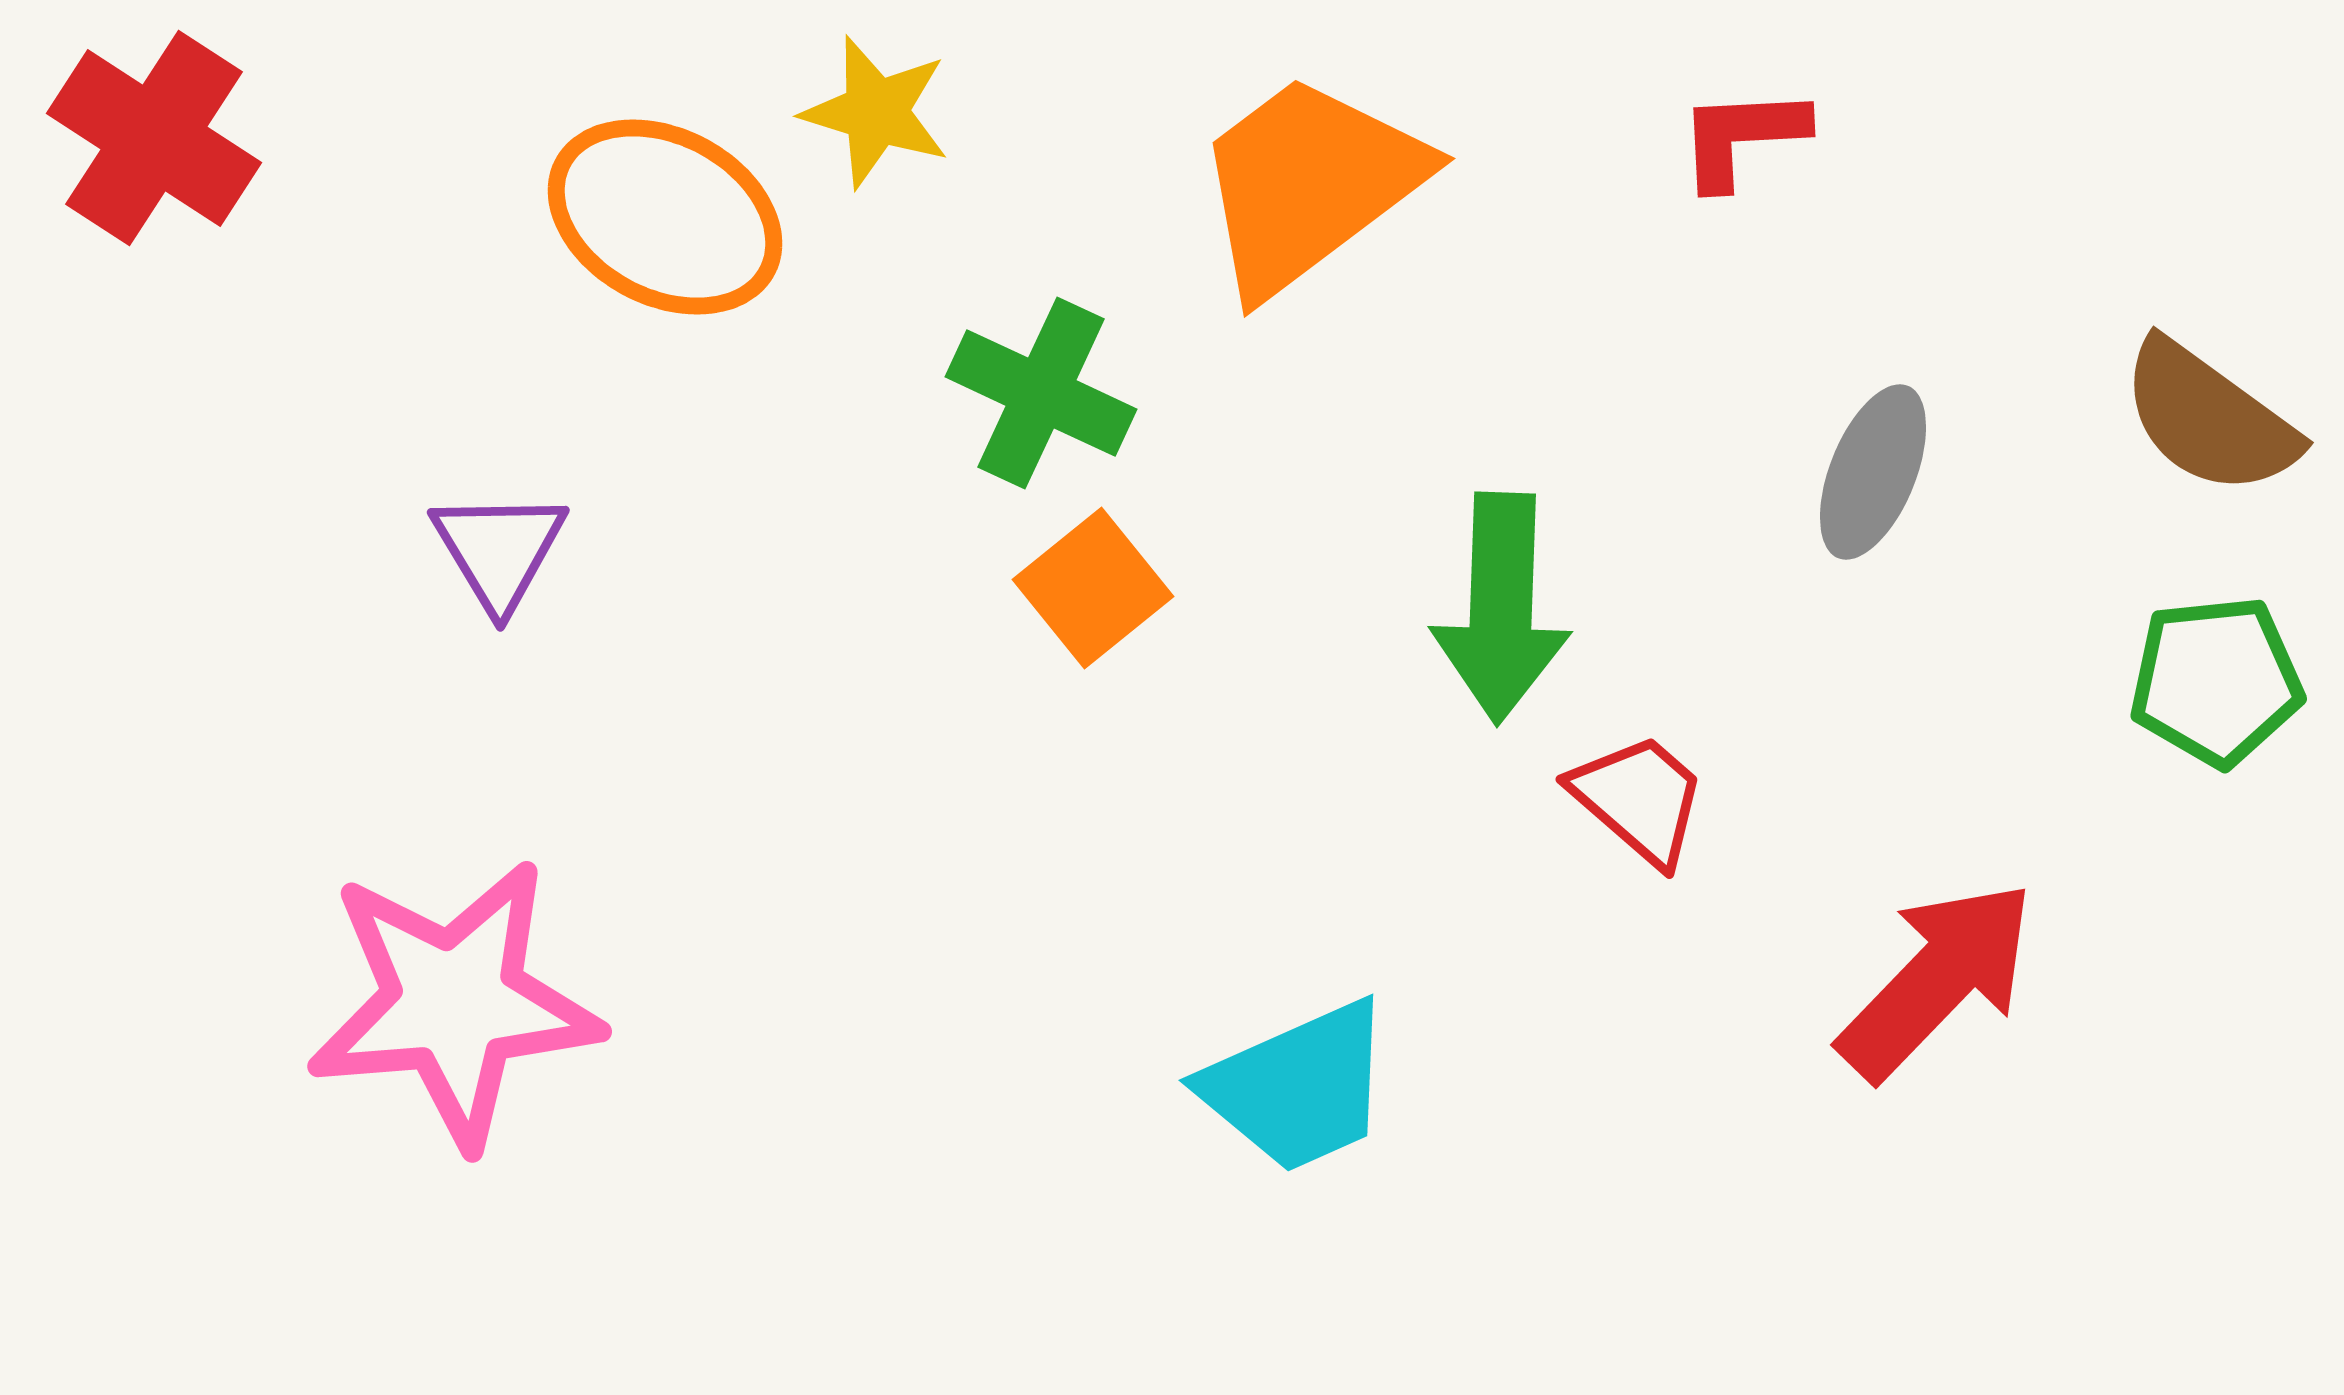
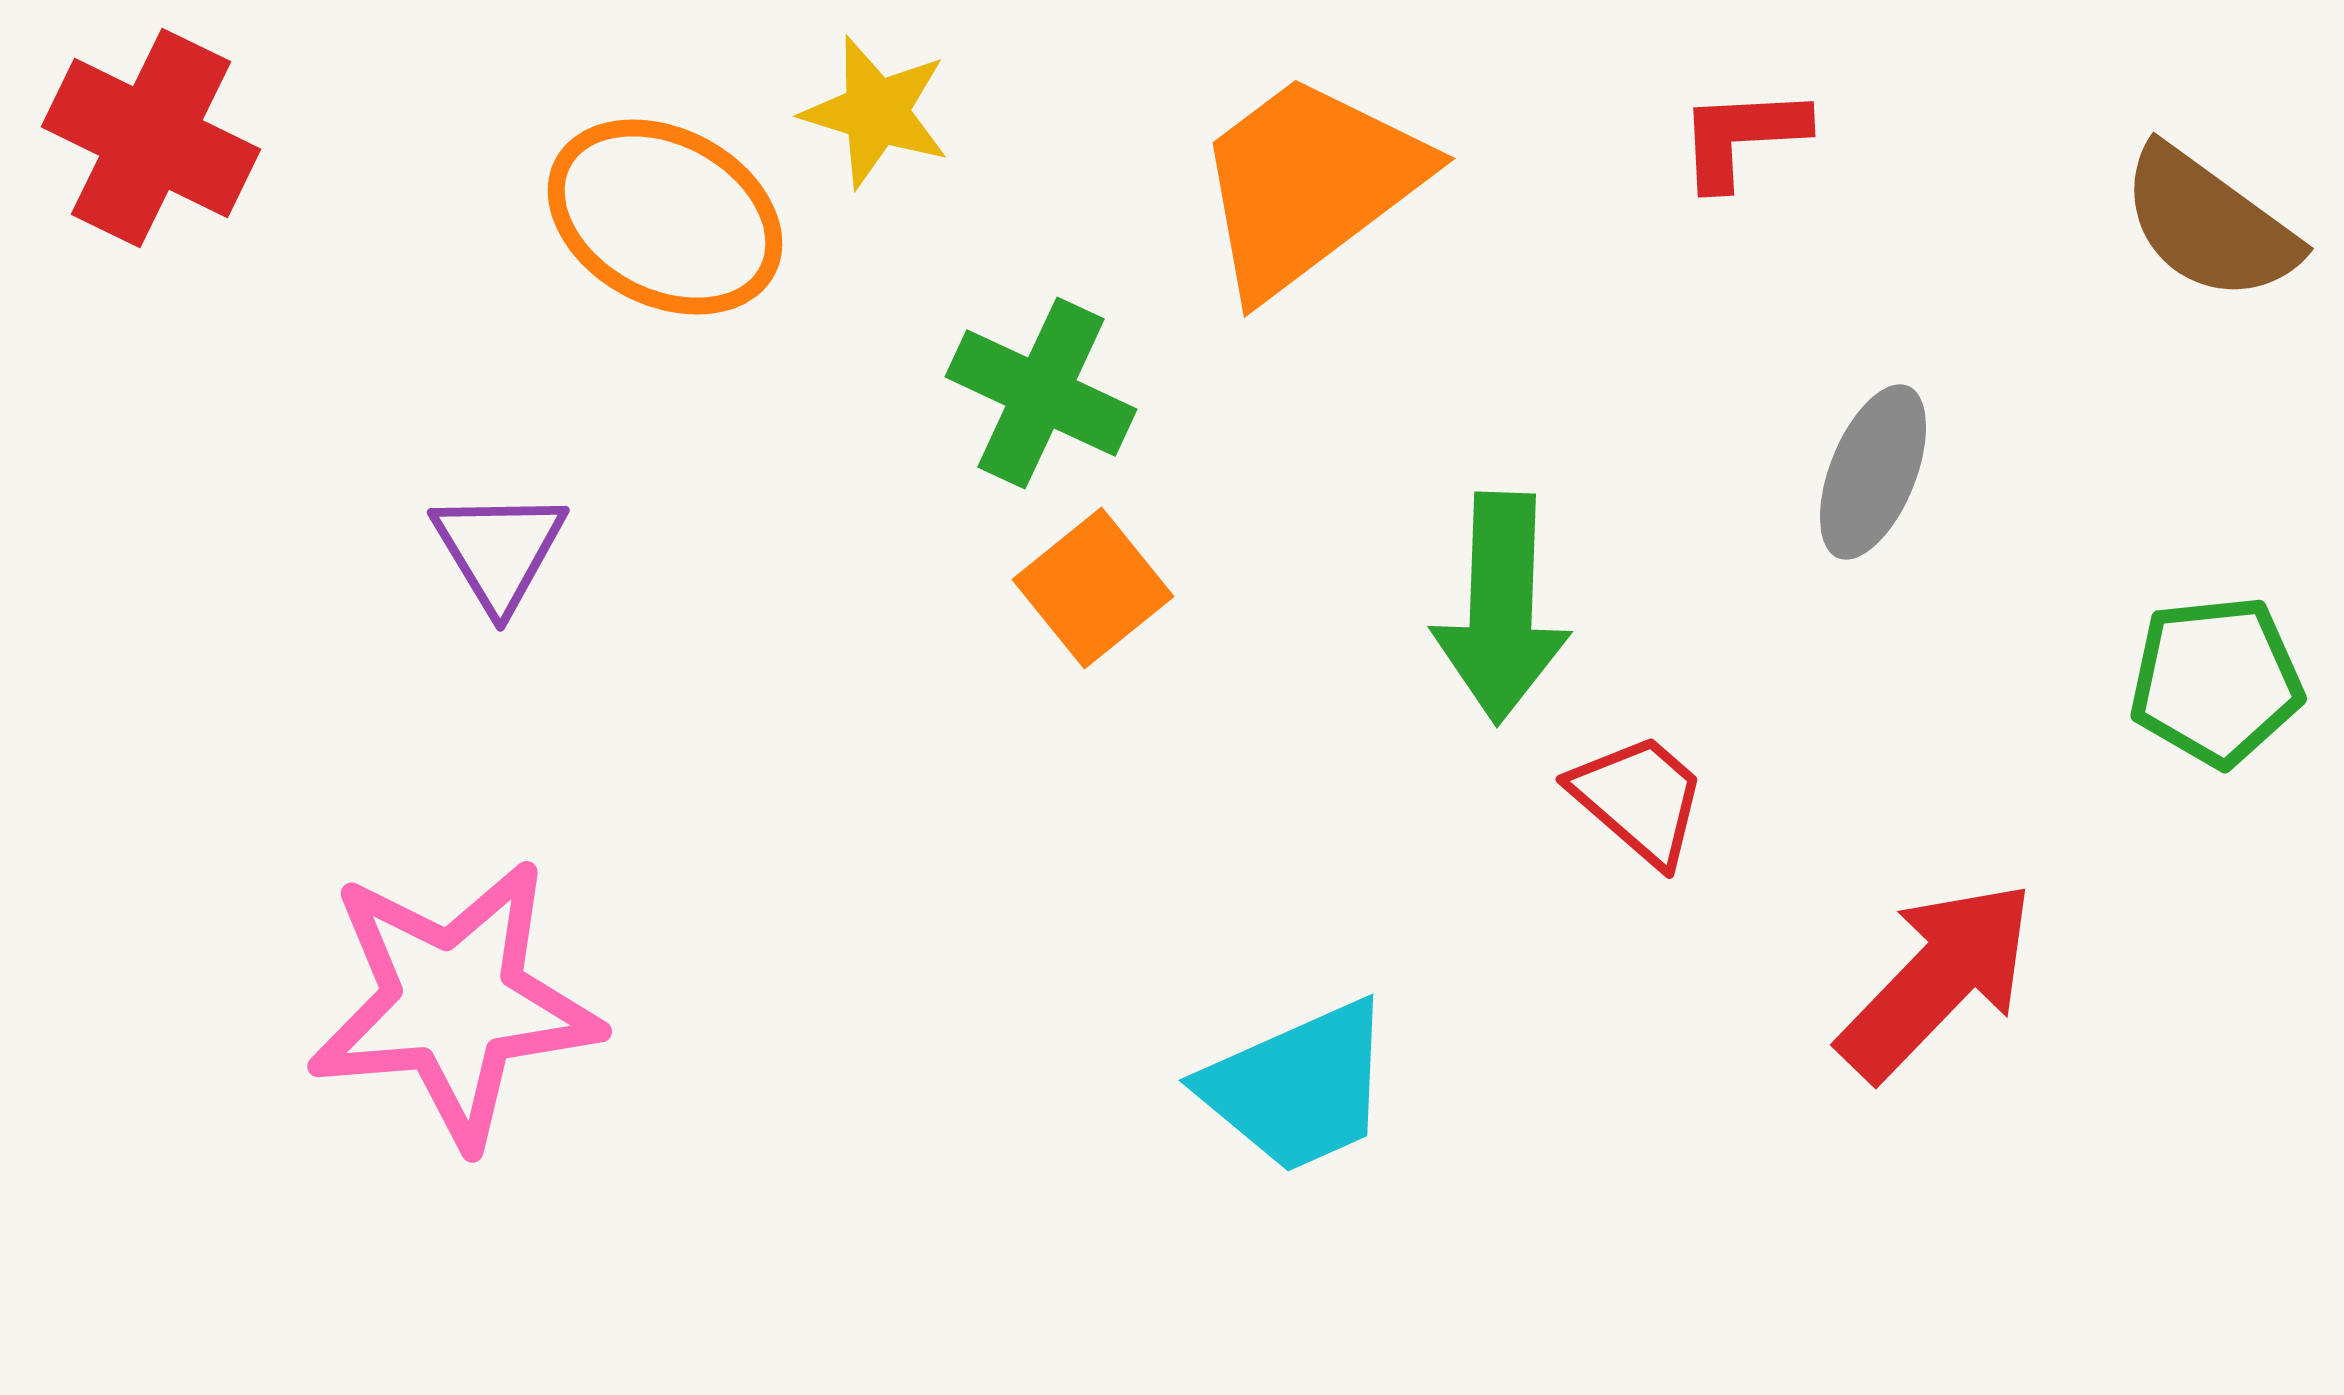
red cross: moved 3 px left; rotated 7 degrees counterclockwise
brown semicircle: moved 194 px up
